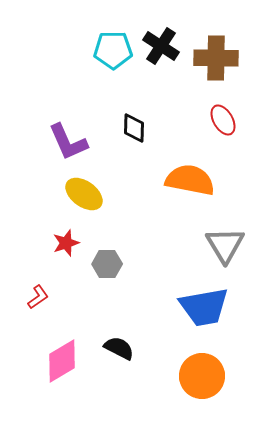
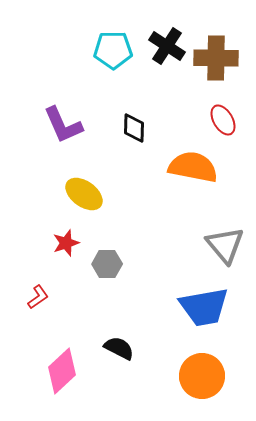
black cross: moved 6 px right
purple L-shape: moved 5 px left, 17 px up
orange semicircle: moved 3 px right, 13 px up
gray triangle: rotated 9 degrees counterclockwise
pink diamond: moved 10 px down; rotated 12 degrees counterclockwise
